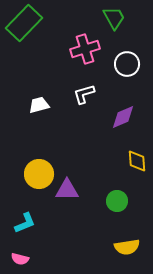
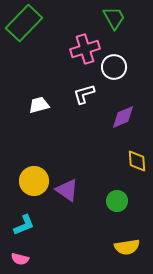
white circle: moved 13 px left, 3 px down
yellow circle: moved 5 px left, 7 px down
purple triangle: rotated 35 degrees clockwise
cyan L-shape: moved 1 px left, 2 px down
